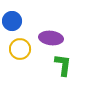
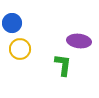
blue circle: moved 2 px down
purple ellipse: moved 28 px right, 3 px down
